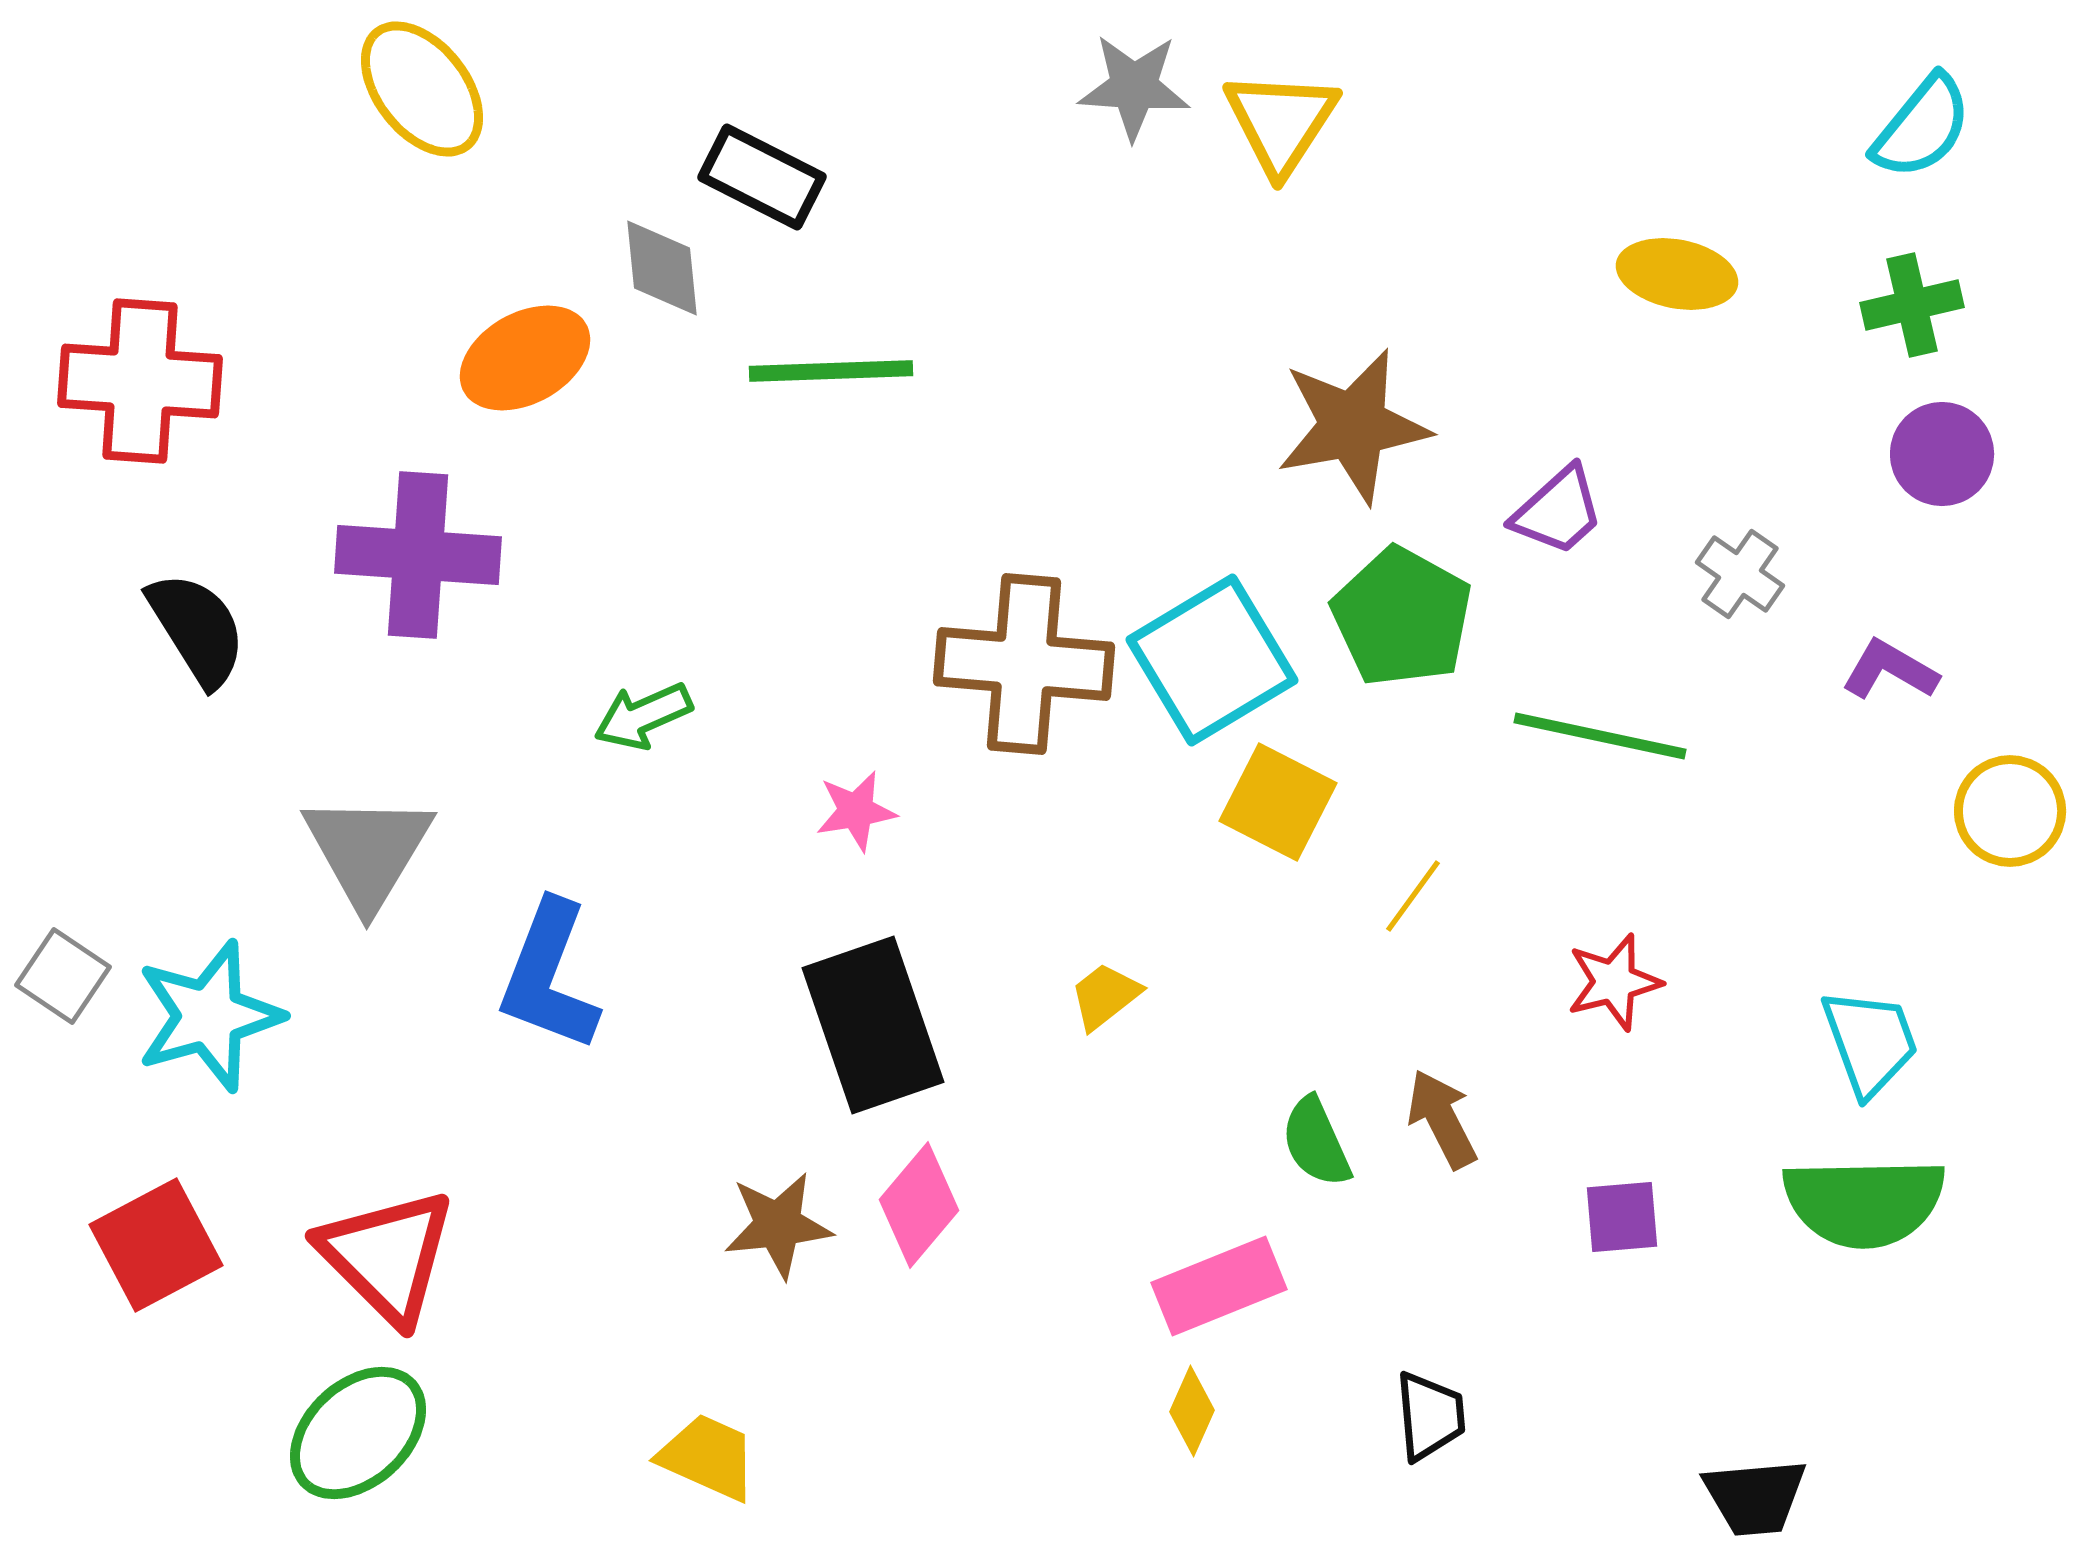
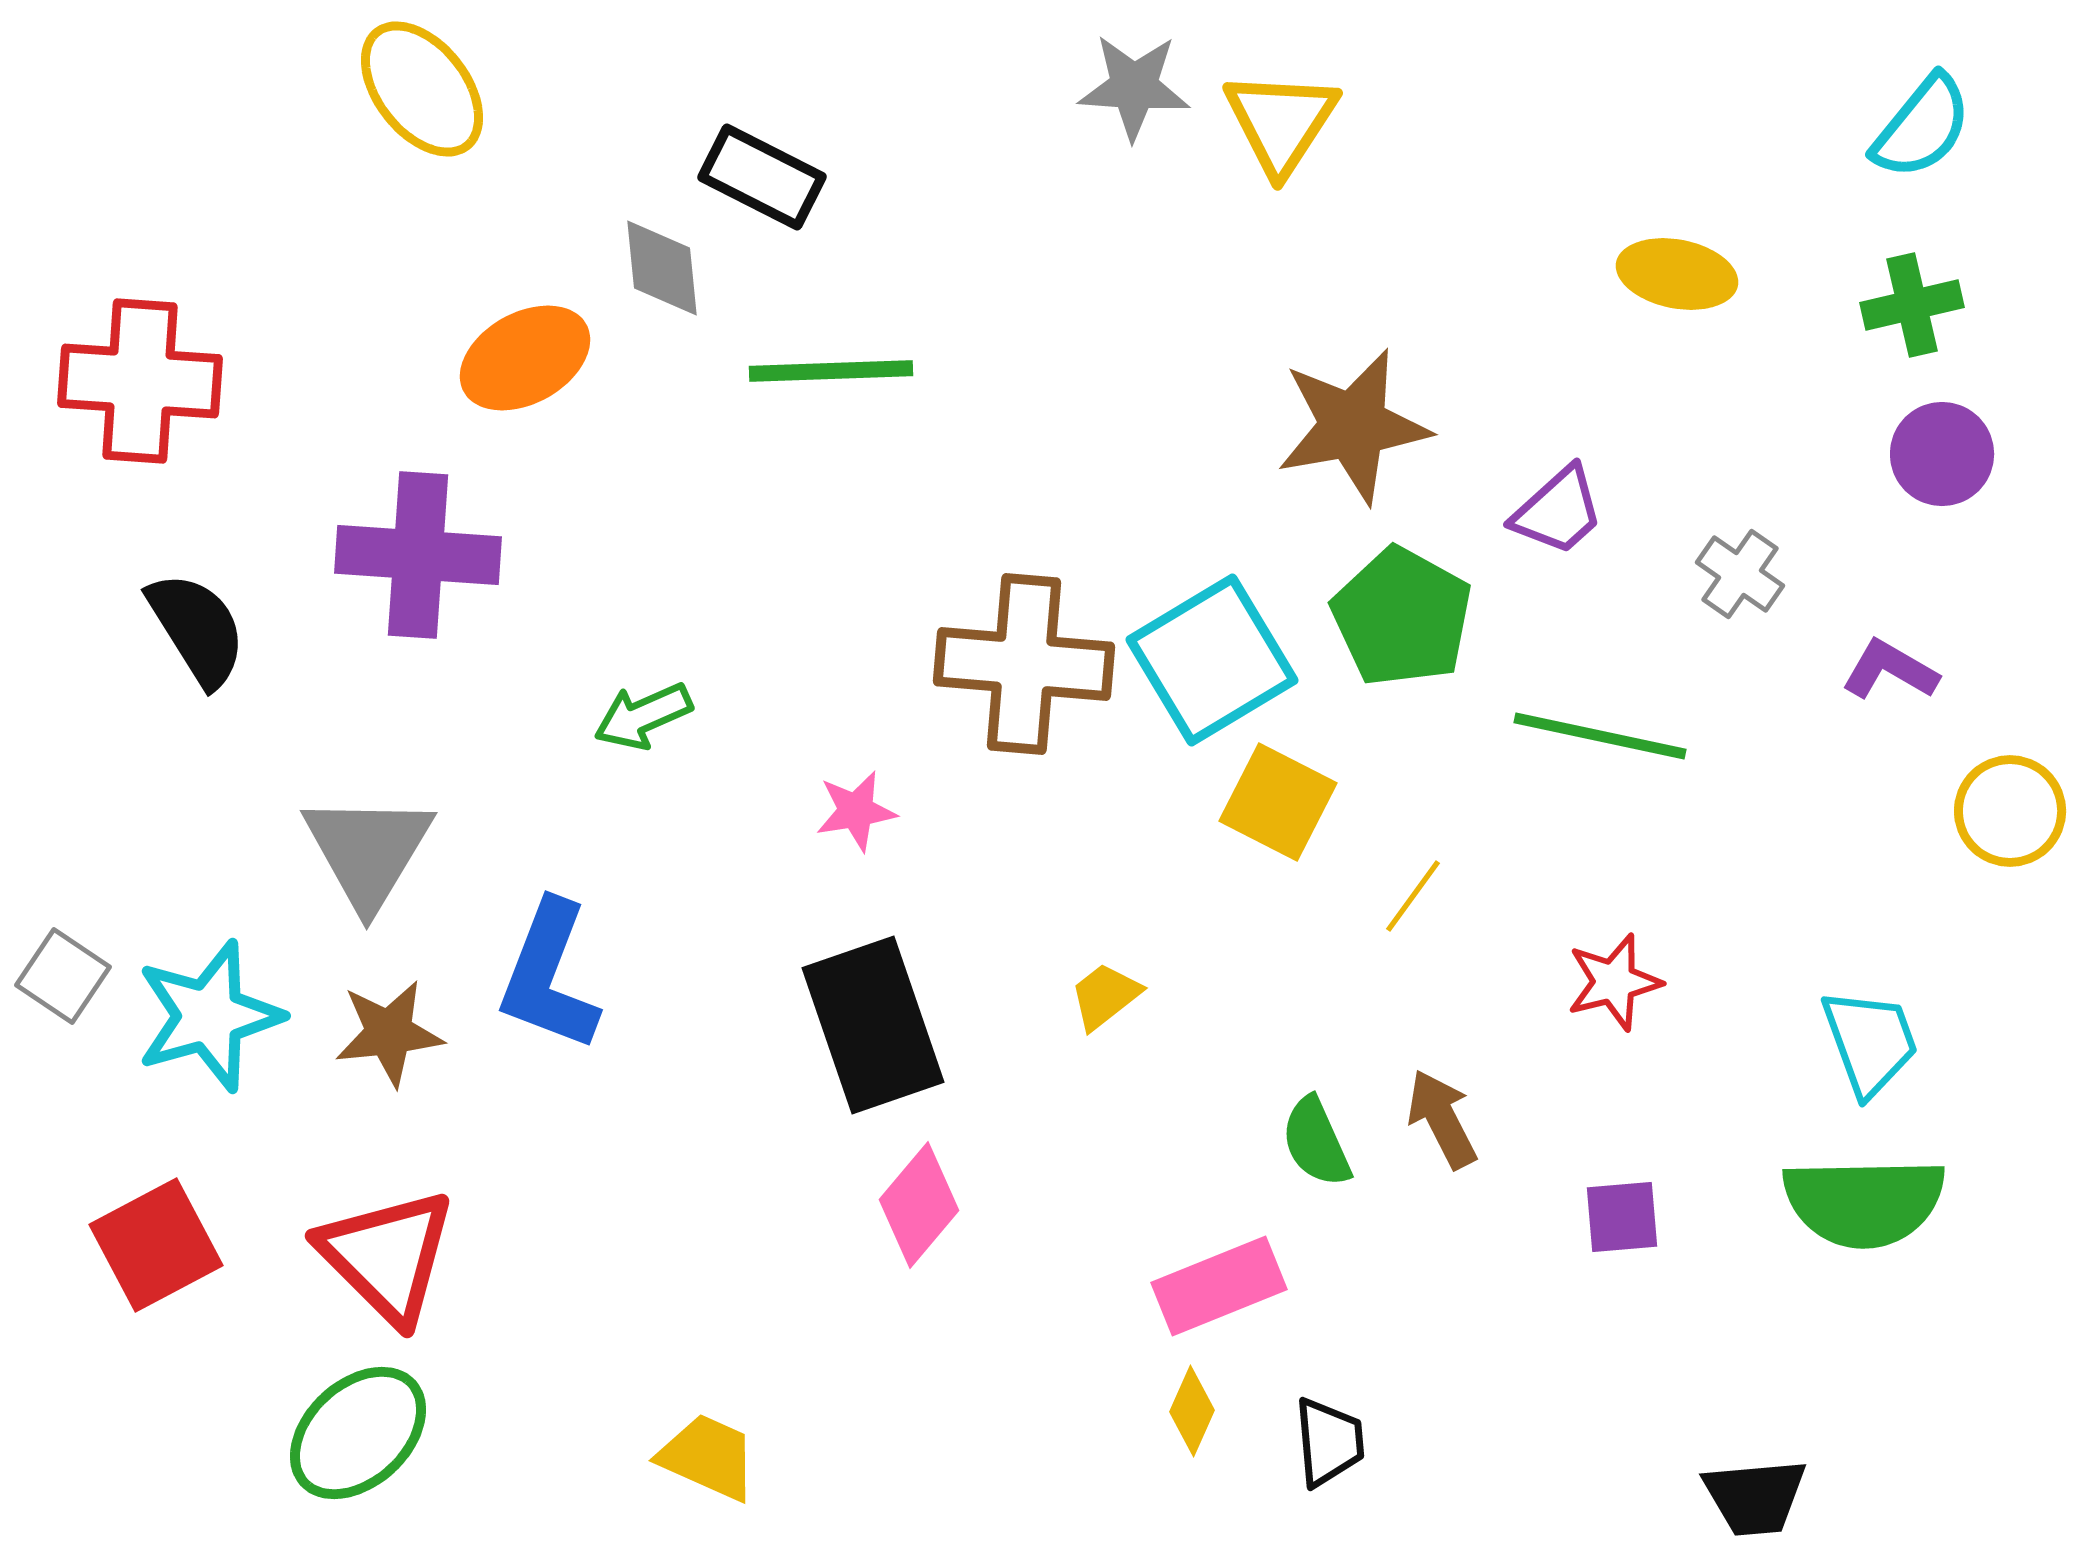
brown star at (778, 1225): moved 389 px left, 192 px up
black trapezoid at (1430, 1416): moved 101 px left, 26 px down
